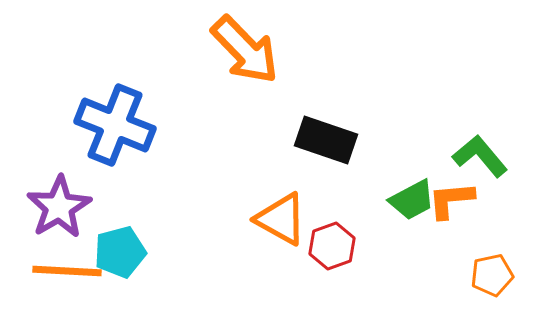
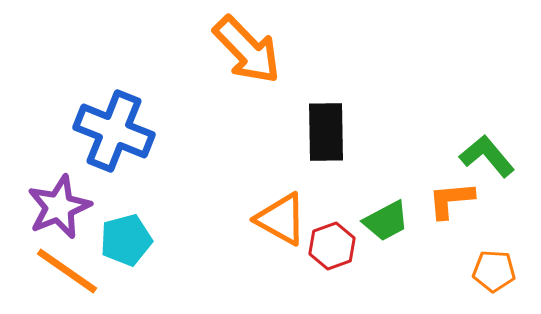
orange arrow: moved 2 px right
blue cross: moved 1 px left, 6 px down
black rectangle: moved 8 px up; rotated 70 degrees clockwise
green L-shape: moved 7 px right
green trapezoid: moved 26 px left, 21 px down
purple star: rotated 8 degrees clockwise
cyan pentagon: moved 6 px right, 12 px up
orange line: rotated 32 degrees clockwise
orange pentagon: moved 2 px right, 4 px up; rotated 15 degrees clockwise
